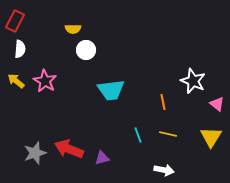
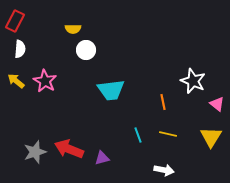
gray star: moved 1 px up
